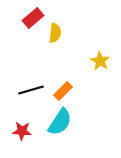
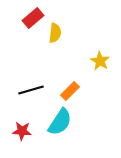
orange rectangle: moved 7 px right
